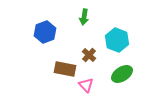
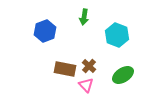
blue hexagon: moved 1 px up
cyan hexagon: moved 5 px up
brown cross: moved 11 px down
green ellipse: moved 1 px right, 1 px down
